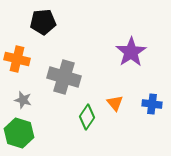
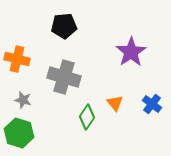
black pentagon: moved 21 px right, 4 px down
blue cross: rotated 30 degrees clockwise
